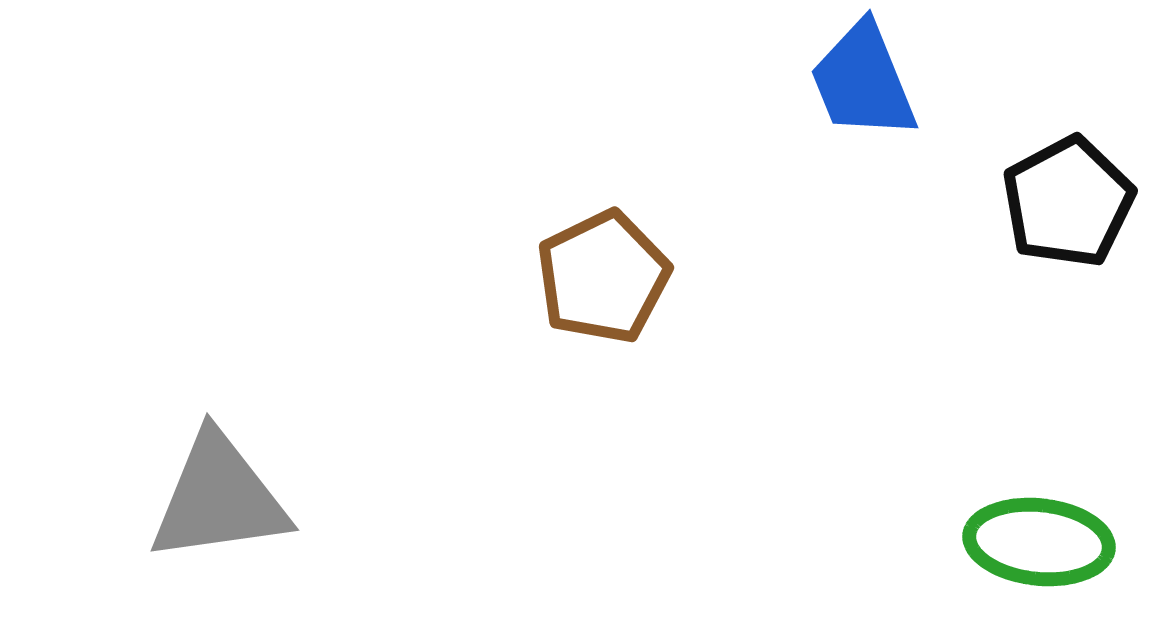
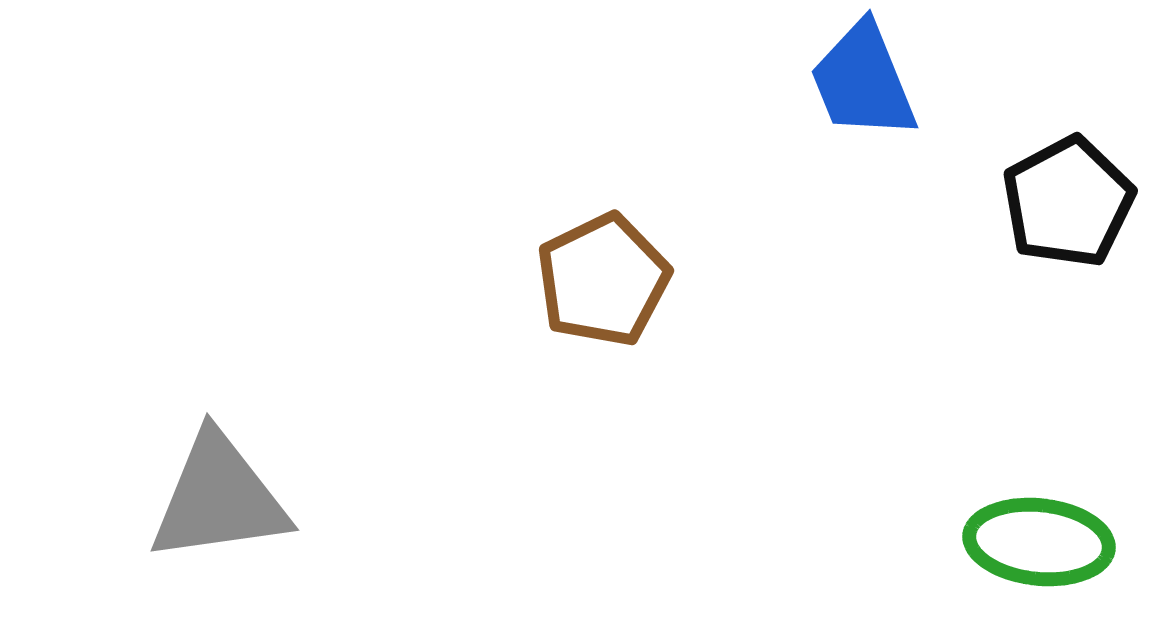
brown pentagon: moved 3 px down
